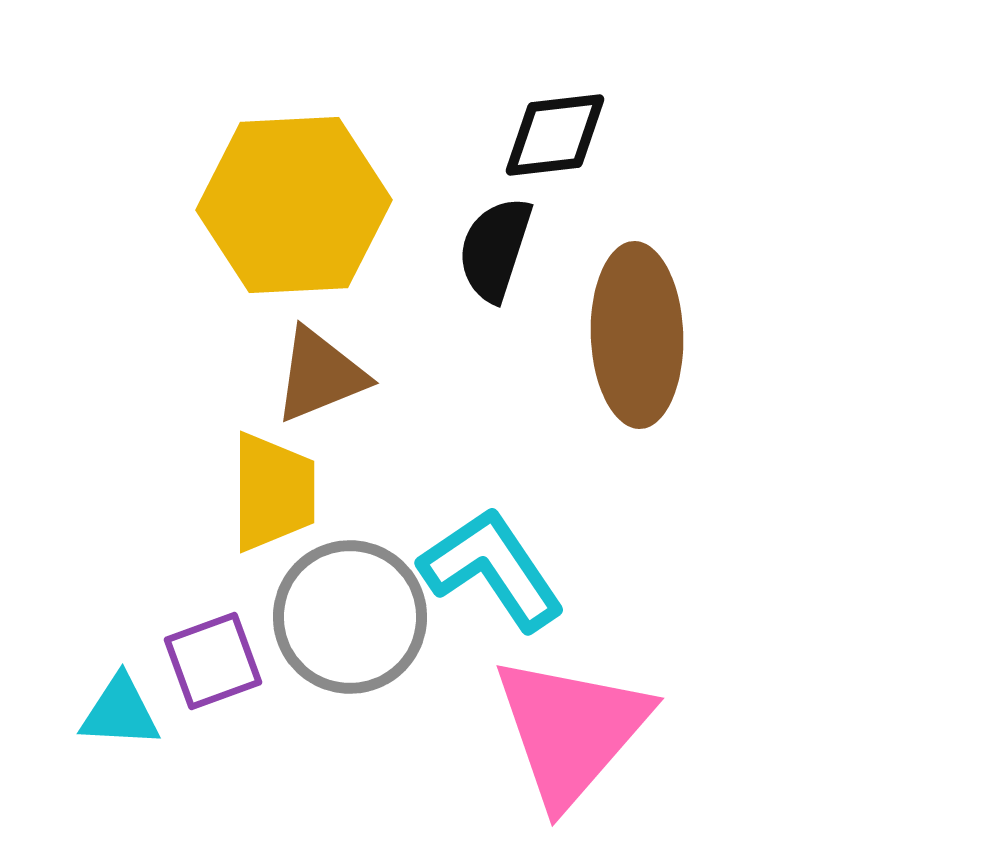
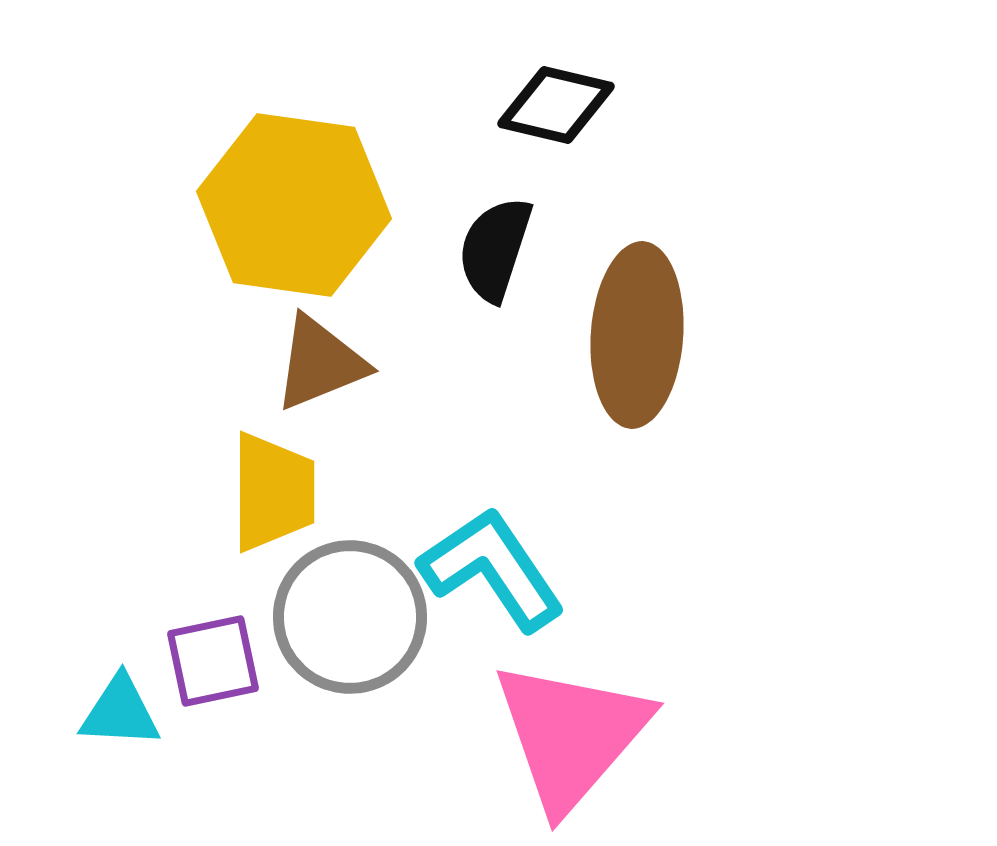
black diamond: moved 1 px right, 30 px up; rotated 20 degrees clockwise
yellow hexagon: rotated 11 degrees clockwise
brown ellipse: rotated 6 degrees clockwise
brown triangle: moved 12 px up
purple square: rotated 8 degrees clockwise
pink triangle: moved 5 px down
